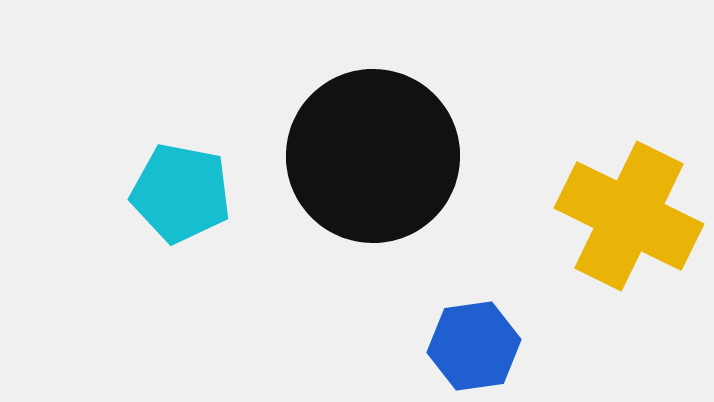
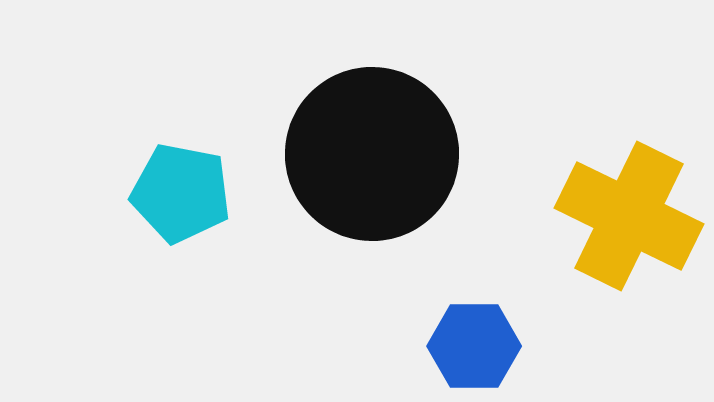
black circle: moved 1 px left, 2 px up
blue hexagon: rotated 8 degrees clockwise
